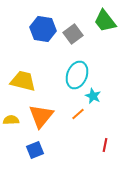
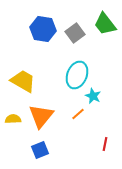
green trapezoid: moved 3 px down
gray square: moved 2 px right, 1 px up
yellow trapezoid: rotated 16 degrees clockwise
yellow semicircle: moved 2 px right, 1 px up
red line: moved 1 px up
blue square: moved 5 px right
